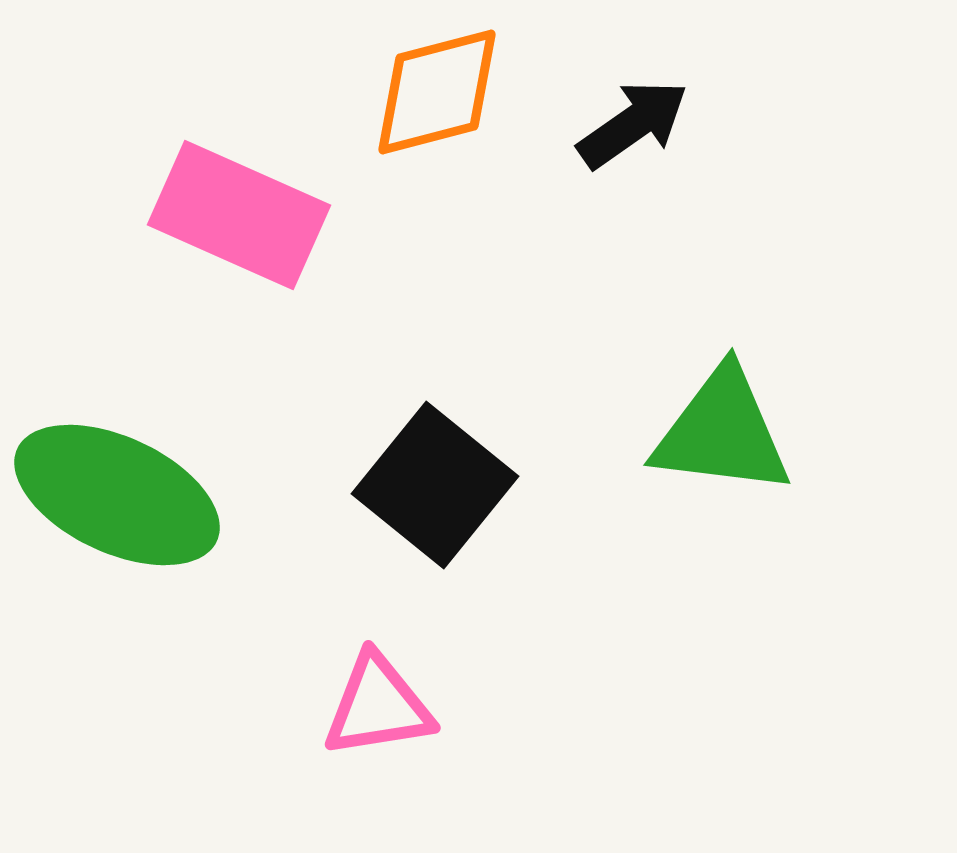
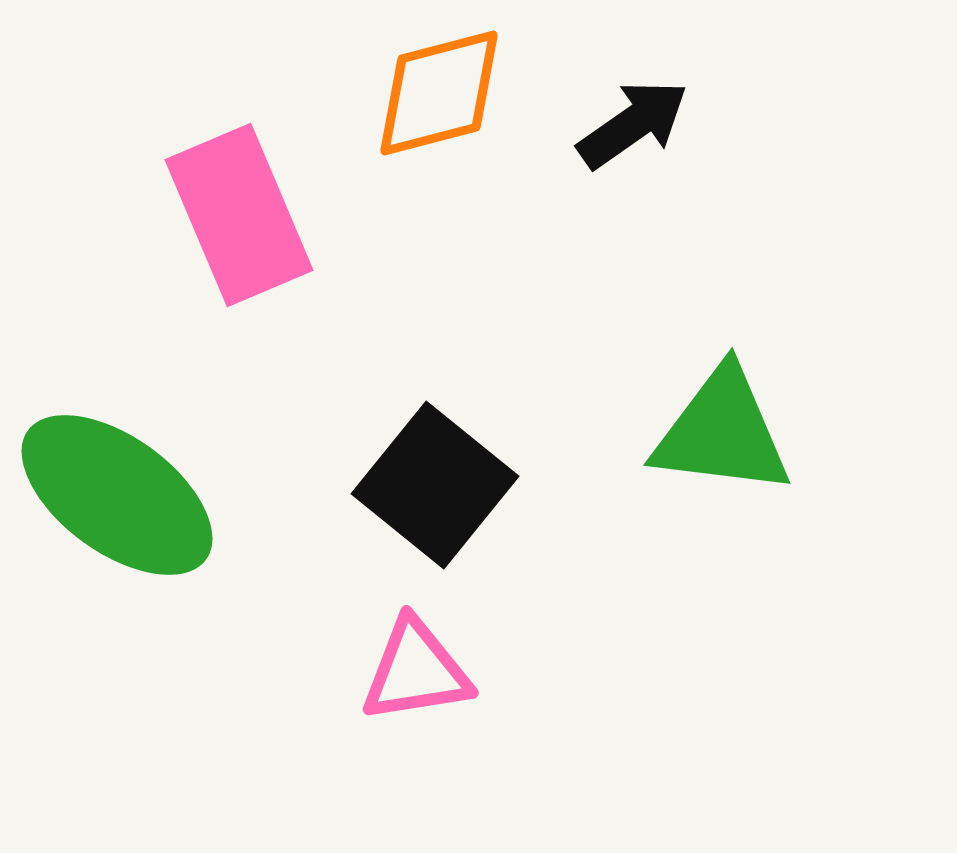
orange diamond: moved 2 px right, 1 px down
pink rectangle: rotated 43 degrees clockwise
green ellipse: rotated 11 degrees clockwise
pink triangle: moved 38 px right, 35 px up
